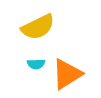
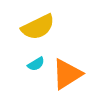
cyan semicircle: rotated 30 degrees counterclockwise
